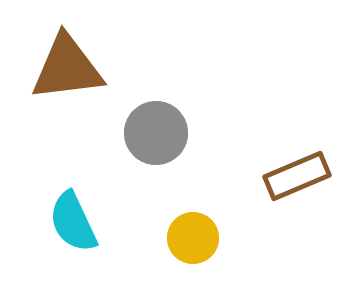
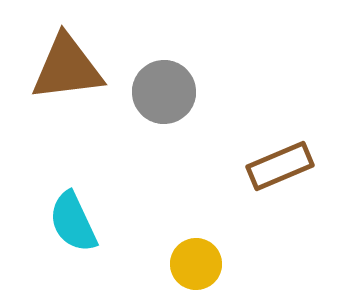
gray circle: moved 8 px right, 41 px up
brown rectangle: moved 17 px left, 10 px up
yellow circle: moved 3 px right, 26 px down
